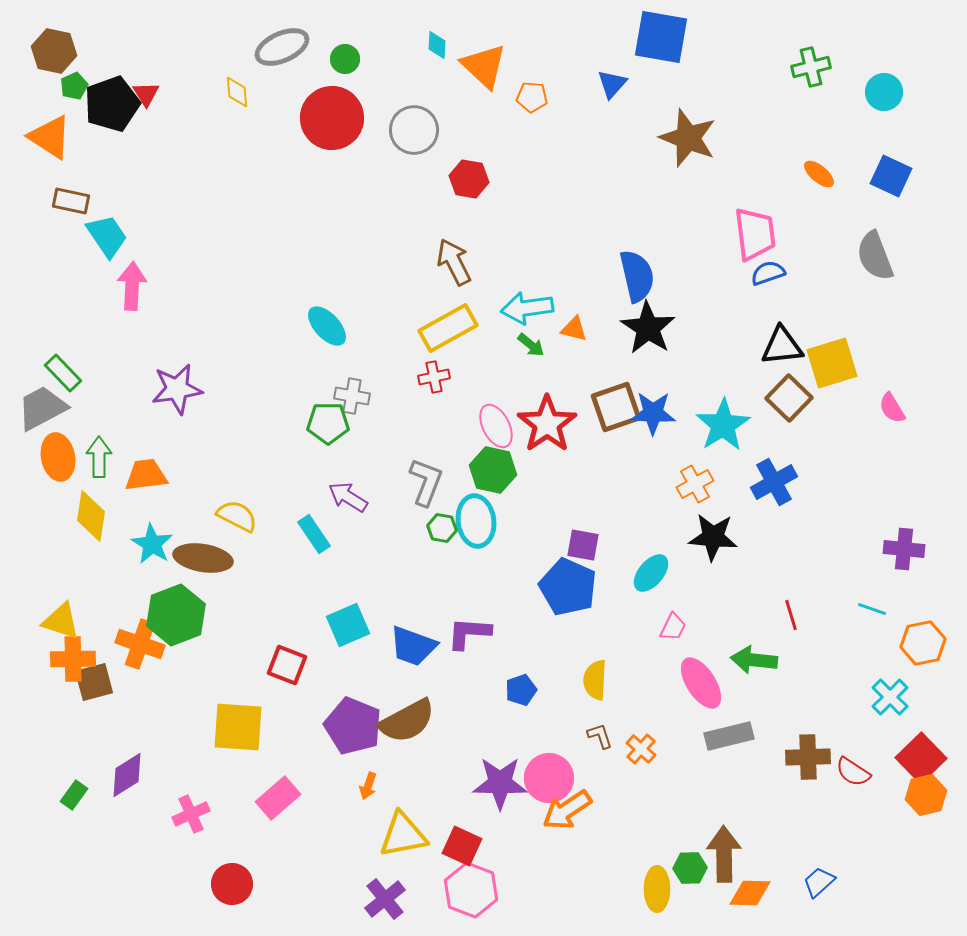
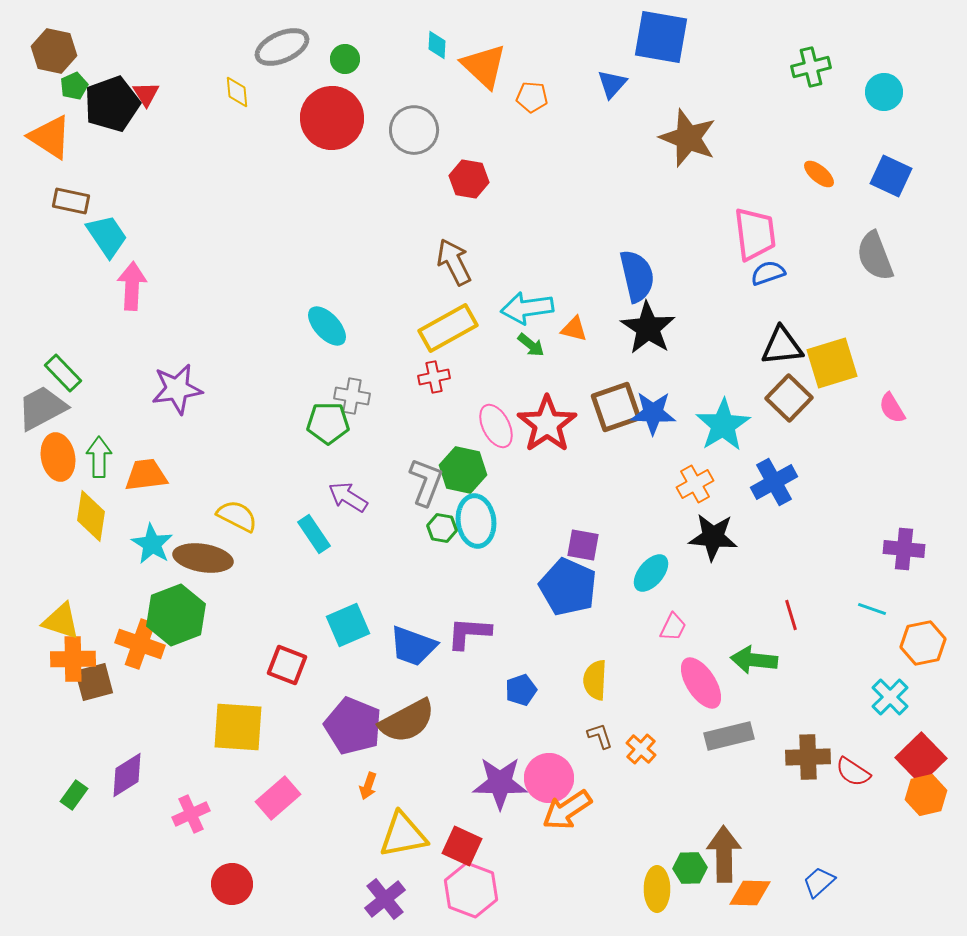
green hexagon at (493, 470): moved 30 px left
